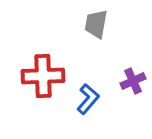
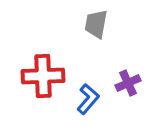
purple cross: moved 5 px left, 2 px down
